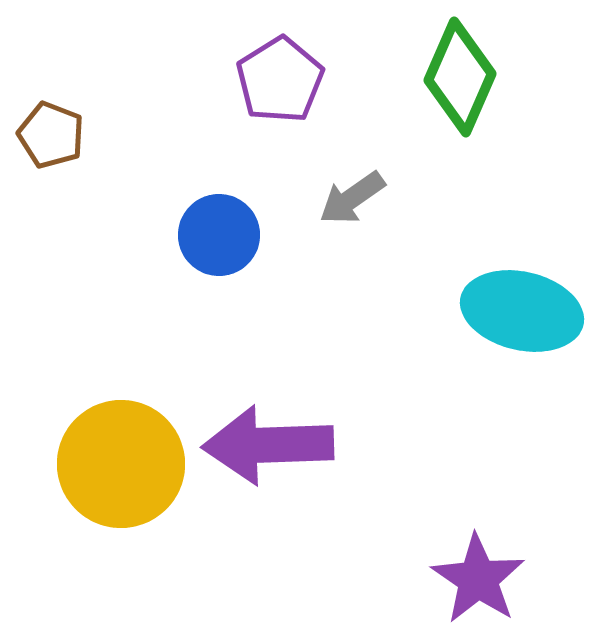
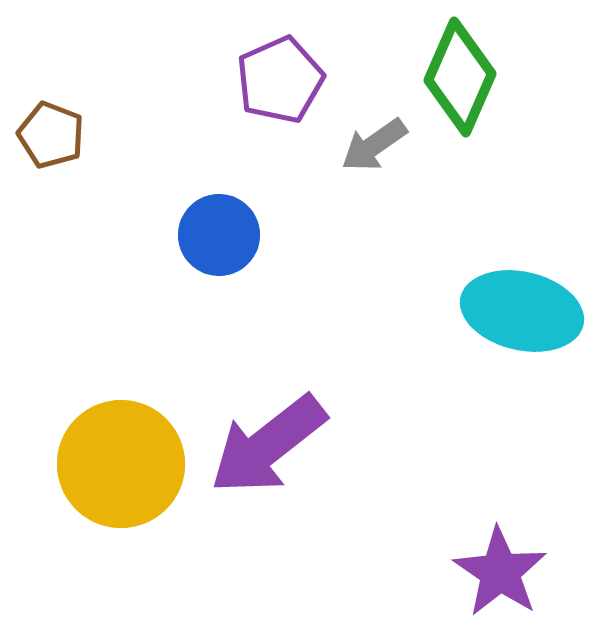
purple pentagon: rotated 8 degrees clockwise
gray arrow: moved 22 px right, 53 px up
purple arrow: rotated 36 degrees counterclockwise
purple star: moved 22 px right, 7 px up
